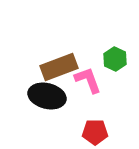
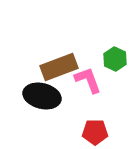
black ellipse: moved 5 px left
